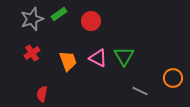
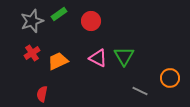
gray star: moved 2 px down
orange trapezoid: moved 10 px left; rotated 95 degrees counterclockwise
orange circle: moved 3 px left
